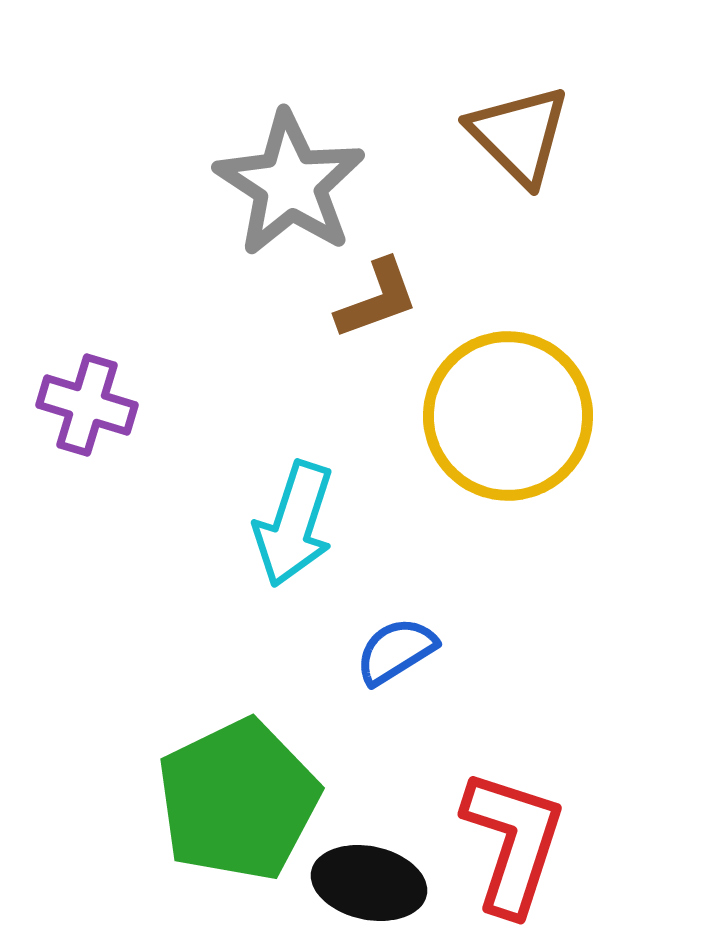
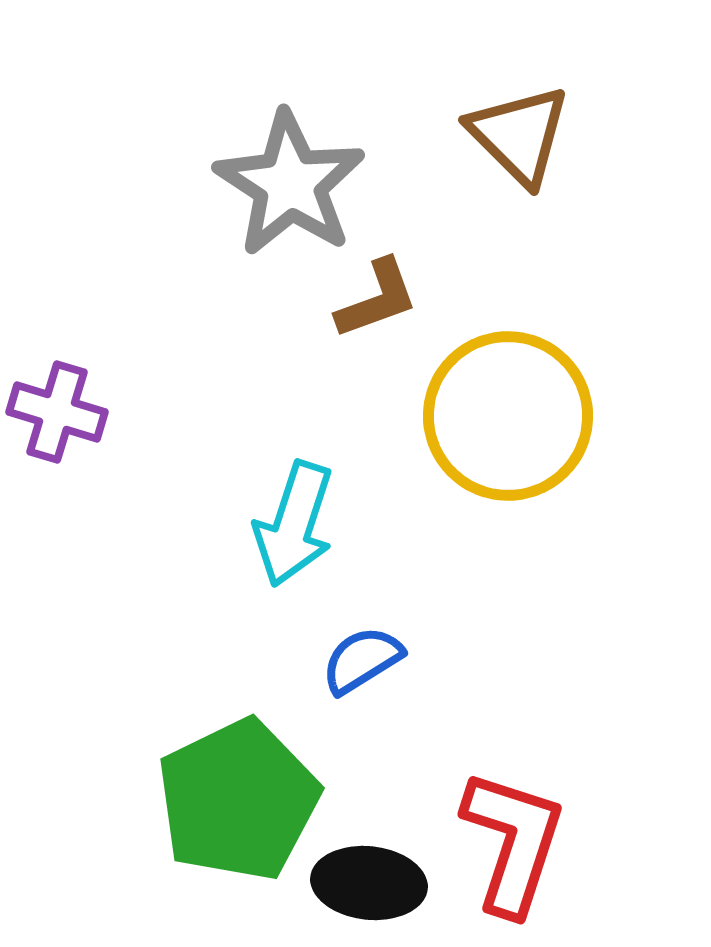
purple cross: moved 30 px left, 7 px down
blue semicircle: moved 34 px left, 9 px down
black ellipse: rotated 6 degrees counterclockwise
